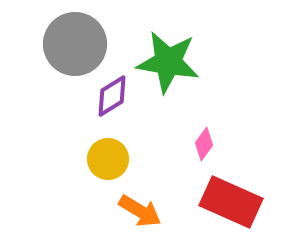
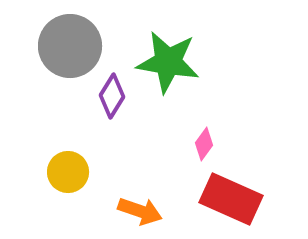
gray circle: moved 5 px left, 2 px down
purple diamond: rotated 27 degrees counterclockwise
yellow circle: moved 40 px left, 13 px down
red rectangle: moved 3 px up
orange arrow: rotated 12 degrees counterclockwise
